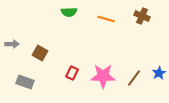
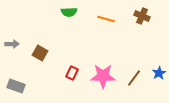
gray rectangle: moved 9 px left, 4 px down
